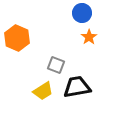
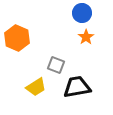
orange star: moved 3 px left
yellow trapezoid: moved 7 px left, 4 px up
